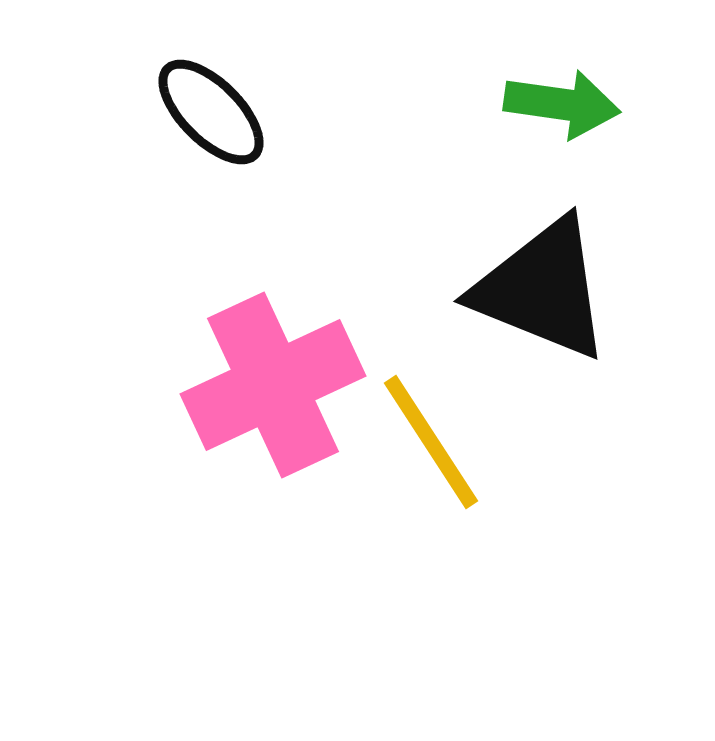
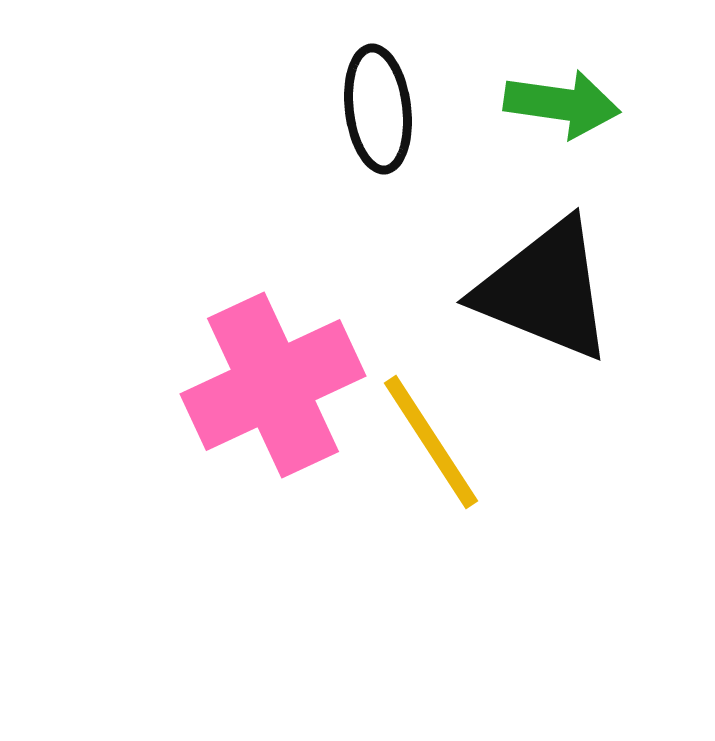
black ellipse: moved 167 px right, 3 px up; rotated 38 degrees clockwise
black triangle: moved 3 px right, 1 px down
